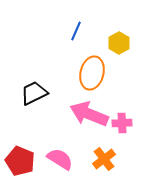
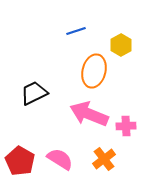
blue line: rotated 48 degrees clockwise
yellow hexagon: moved 2 px right, 2 px down
orange ellipse: moved 2 px right, 2 px up
pink cross: moved 4 px right, 3 px down
red pentagon: rotated 8 degrees clockwise
